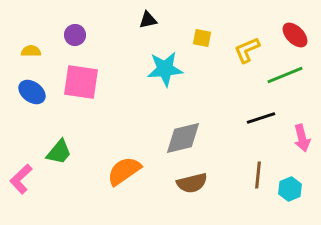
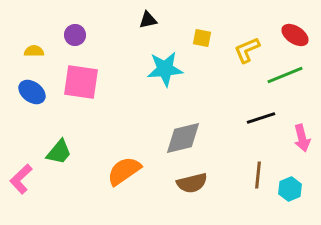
red ellipse: rotated 12 degrees counterclockwise
yellow semicircle: moved 3 px right
